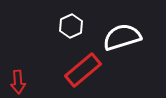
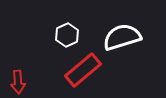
white hexagon: moved 4 px left, 9 px down
